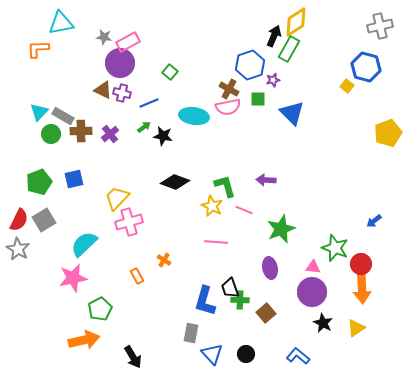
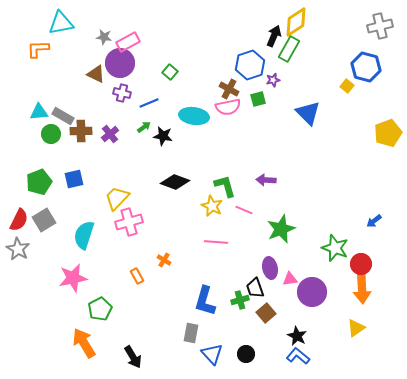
brown triangle at (103, 90): moved 7 px left, 16 px up
green square at (258, 99): rotated 14 degrees counterclockwise
cyan triangle at (39, 112): rotated 42 degrees clockwise
blue triangle at (292, 113): moved 16 px right
cyan semicircle at (84, 244): moved 9 px up; rotated 28 degrees counterclockwise
pink triangle at (313, 267): moved 23 px left, 12 px down; rotated 14 degrees counterclockwise
black trapezoid at (230, 288): moved 25 px right
green cross at (240, 300): rotated 18 degrees counterclockwise
black star at (323, 323): moved 26 px left, 13 px down
orange arrow at (84, 340): moved 3 px down; rotated 108 degrees counterclockwise
